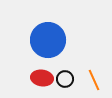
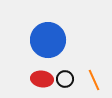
red ellipse: moved 1 px down
